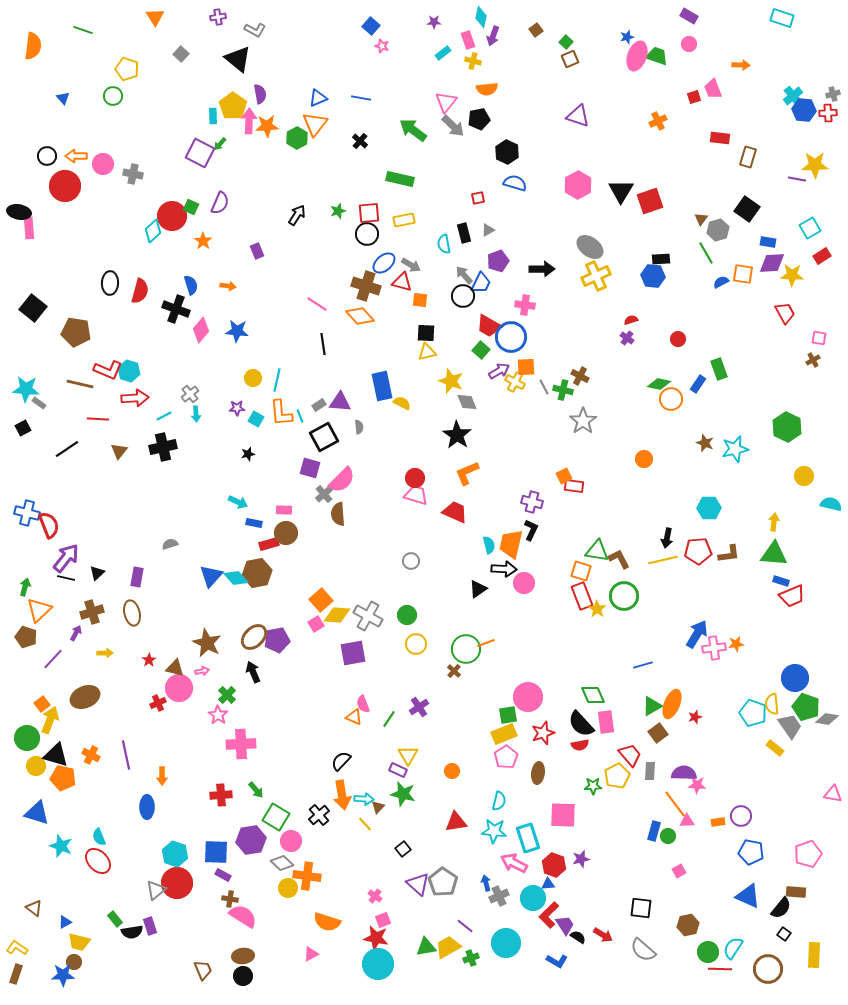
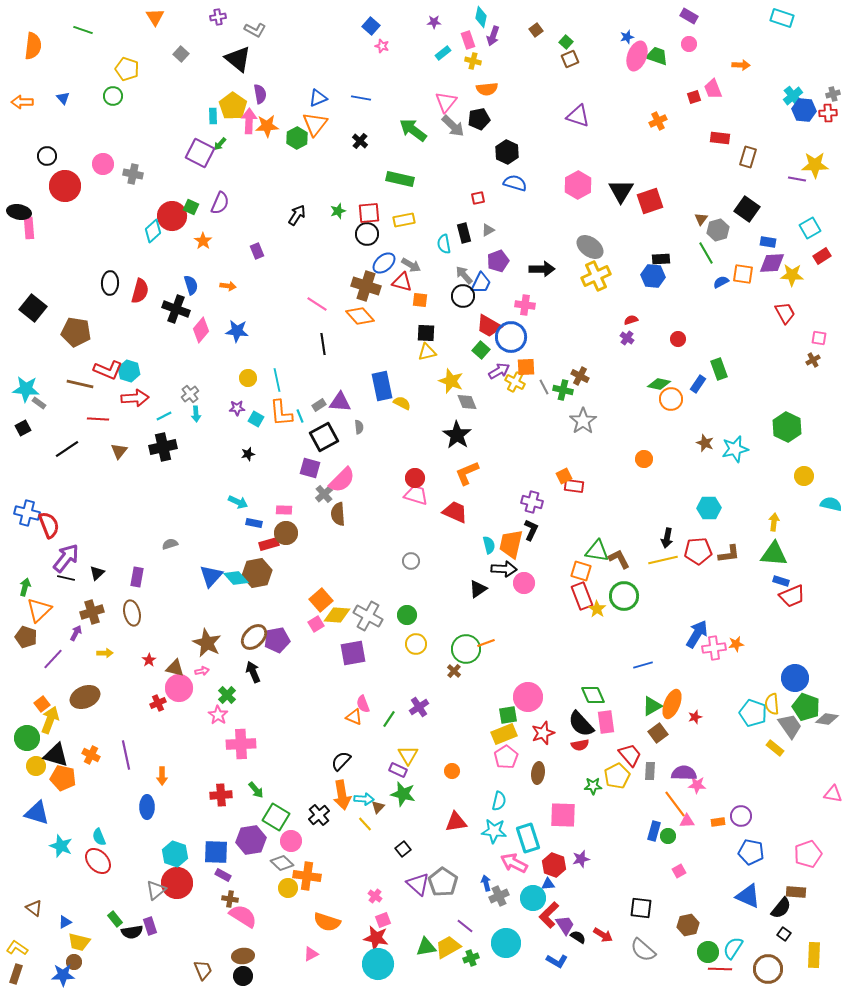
orange arrow at (76, 156): moved 54 px left, 54 px up
yellow circle at (253, 378): moved 5 px left
cyan line at (277, 380): rotated 25 degrees counterclockwise
